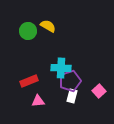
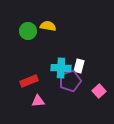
yellow semicircle: rotated 21 degrees counterclockwise
white rectangle: moved 7 px right, 30 px up
